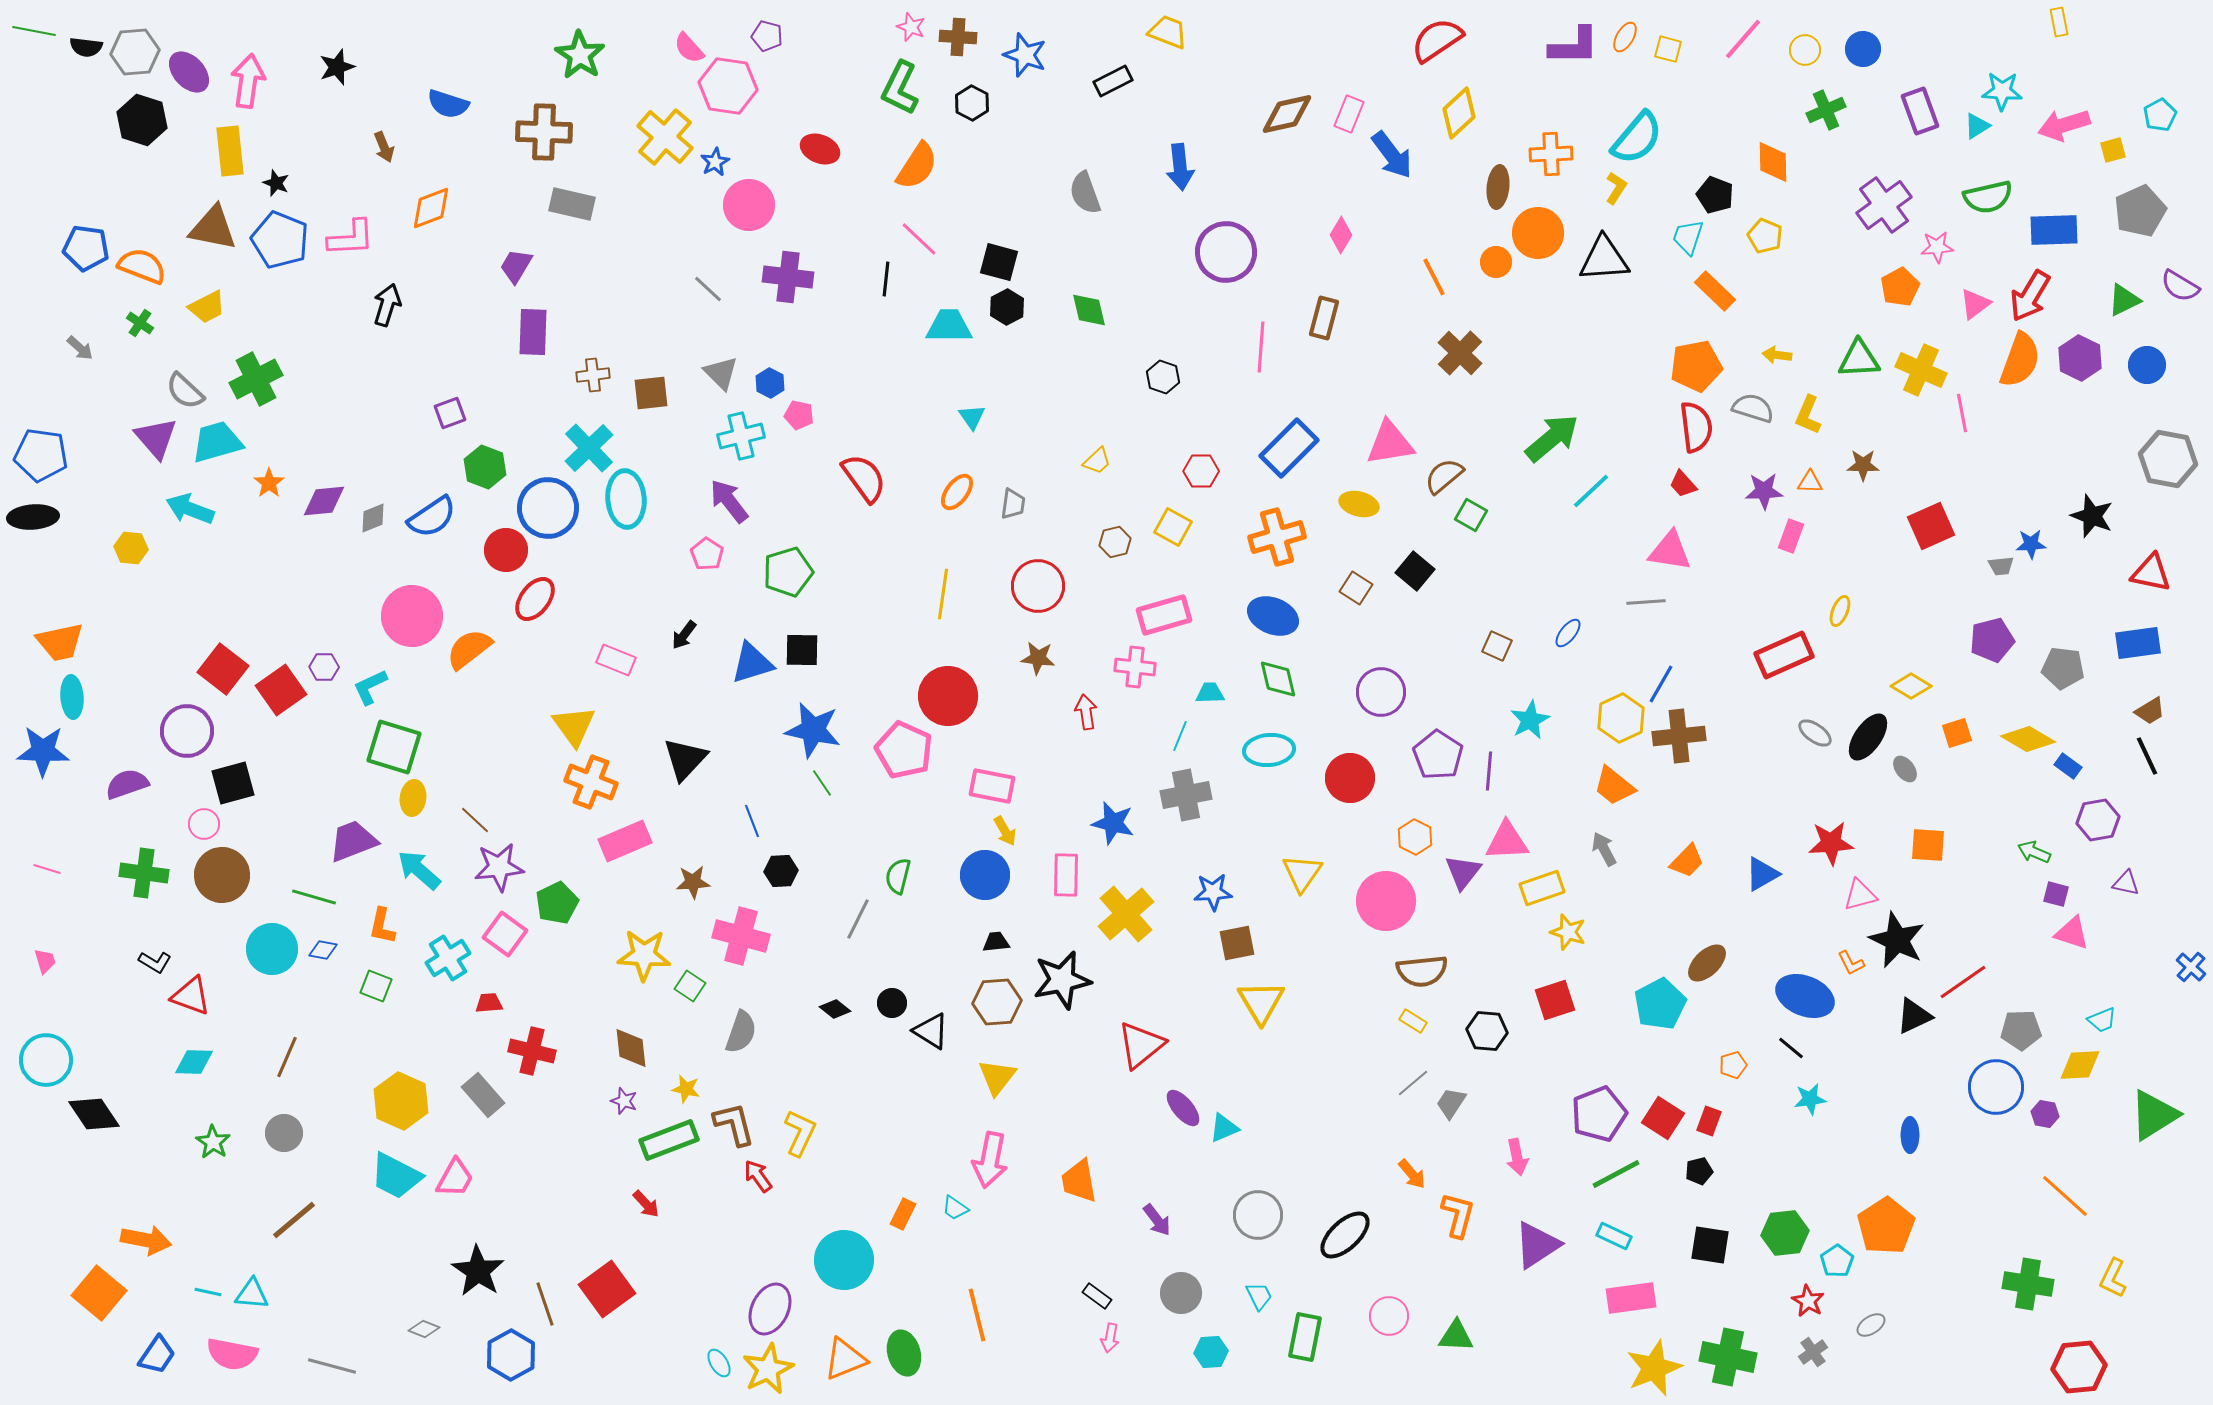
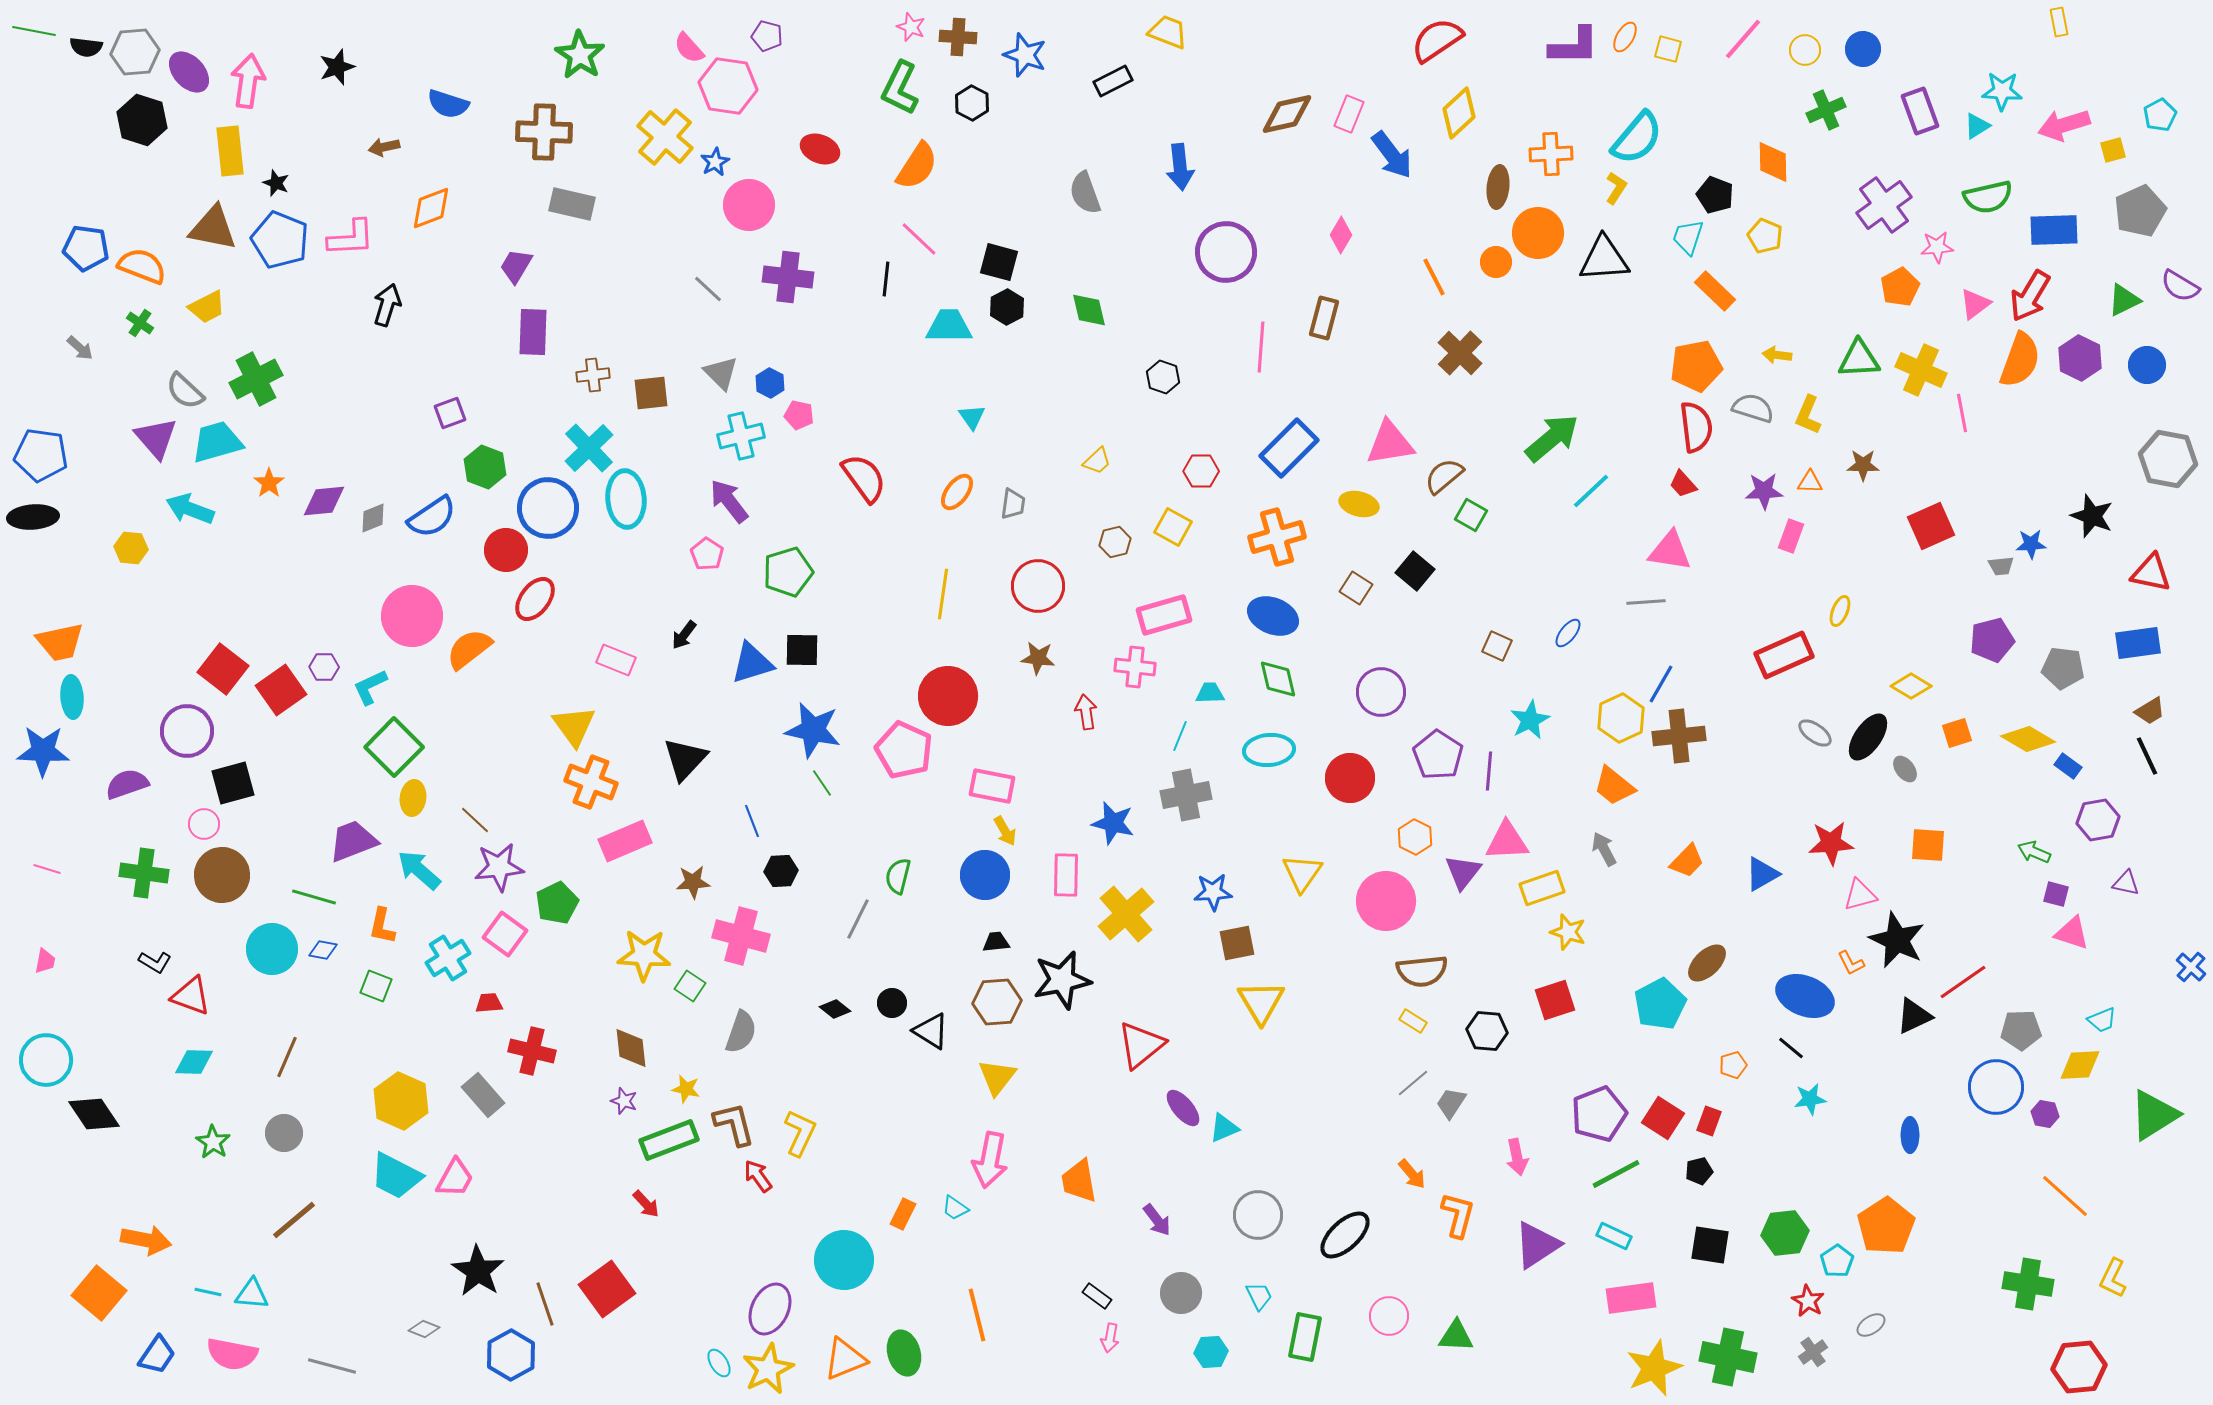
brown arrow at (384, 147): rotated 100 degrees clockwise
green square at (394, 747): rotated 28 degrees clockwise
pink trapezoid at (45, 961): rotated 28 degrees clockwise
